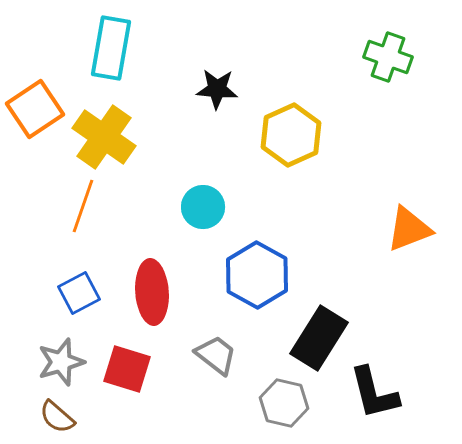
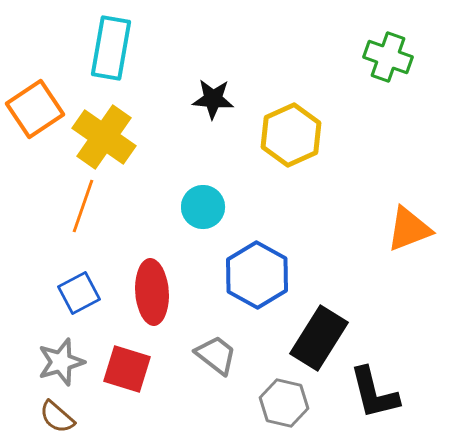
black star: moved 4 px left, 10 px down
